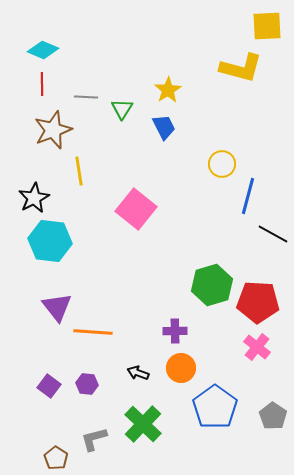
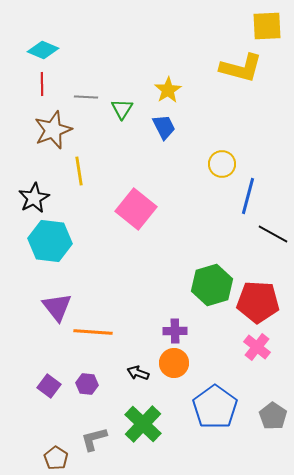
orange circle: moved 7 px left, 5 px up
